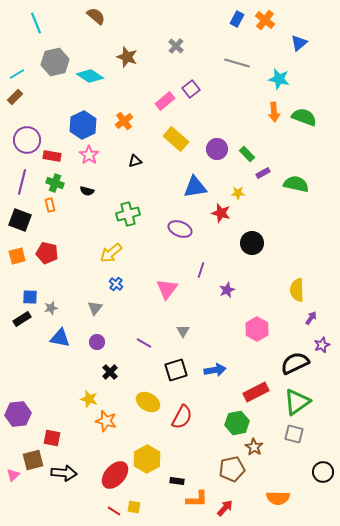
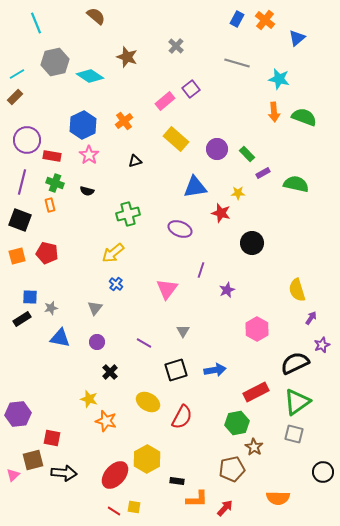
blue triangle at (299, 43): moved 2 px left, 5 px up
yellow arrow at (111, 253): moved 2 px right
yellow semicircle at (297, 290): rotated 15 degrees counterclockwise
